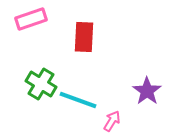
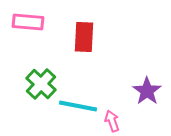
pink rectangle: moved 3 px left, 3 px down; rotated 24 degrees clockwise
green cross: rotated 12 degrees clockwise
cyan line: moved 6 px down; rotated 9 degrees counterclockwise
pink arrow: rotated 50 degrees counterclockwise
